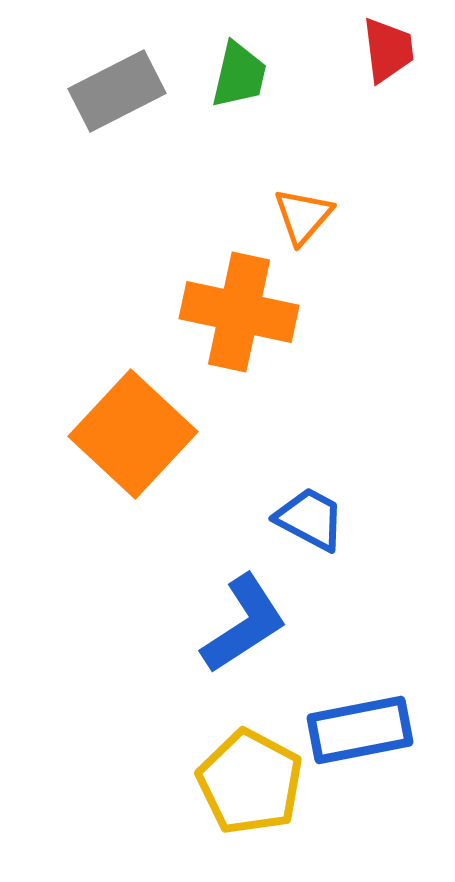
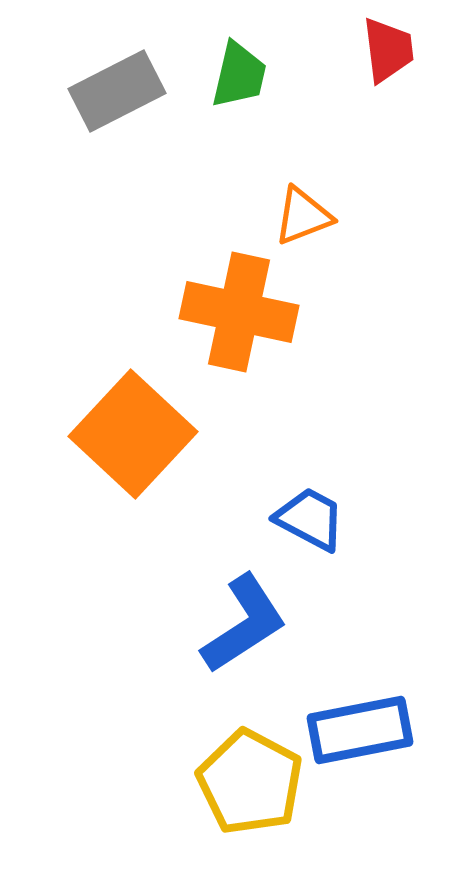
orange triangle: rotated 28 degrees clockwise
